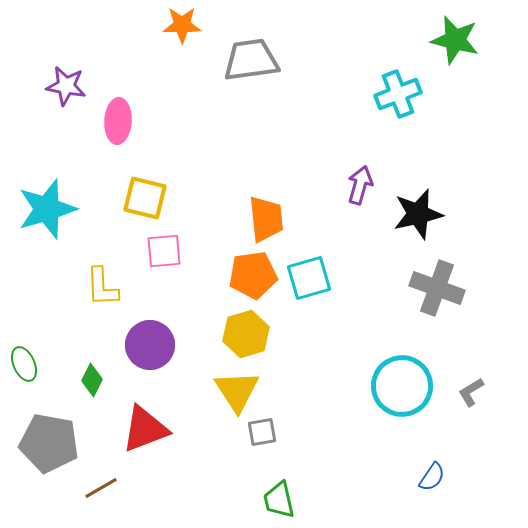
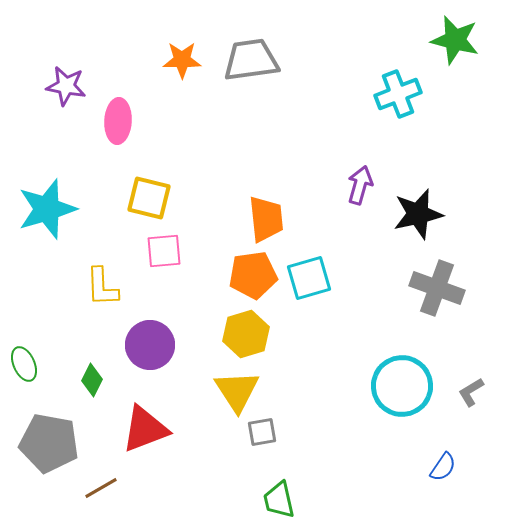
orange star: moved 35 px down
yellow square: moved 4 px right
blue semicircle: moved 11 px right, 10 px up
